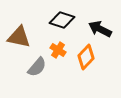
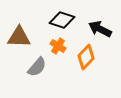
brown triangle: rotated 10 degrees counterclockwise
orange cross: moved 4 px up
